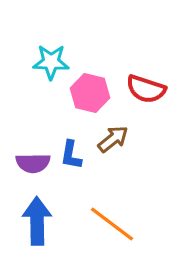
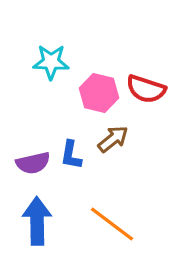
pink hexagon: moved 9 px right
purple semicircle: rotated 12 degrees counterclockwise
